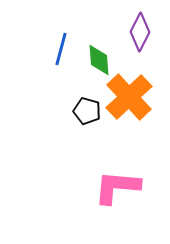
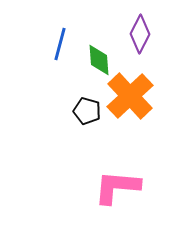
purple diamond: moved 2 px down
blue line: moved 1 px left, 5 px up
orange cross: moved 1 px right, 1 px up
